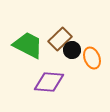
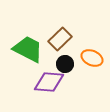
green trapezoid: moved 4 px down
black circle: moved 7 px left, 14 px down
orange ellipse: rotated 45 degrees counterclockwise
